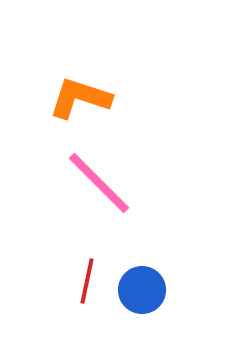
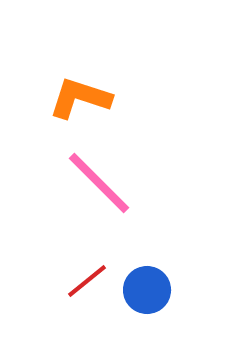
red line: rotated 39 degrees clockwise
blue circle: moved 5 px right
